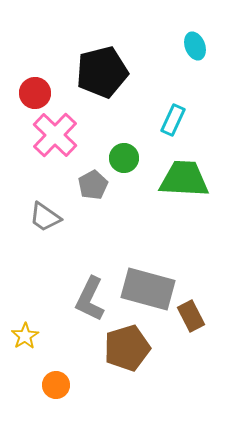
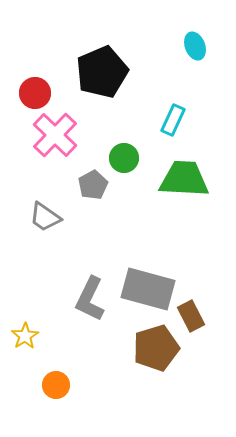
black pentagon: rotated 9 degrees counterclockwise
brown pentagon: moved 29 px right
